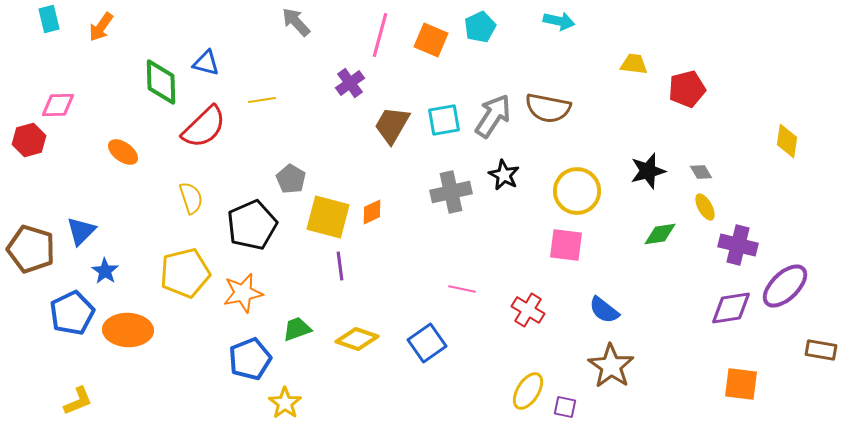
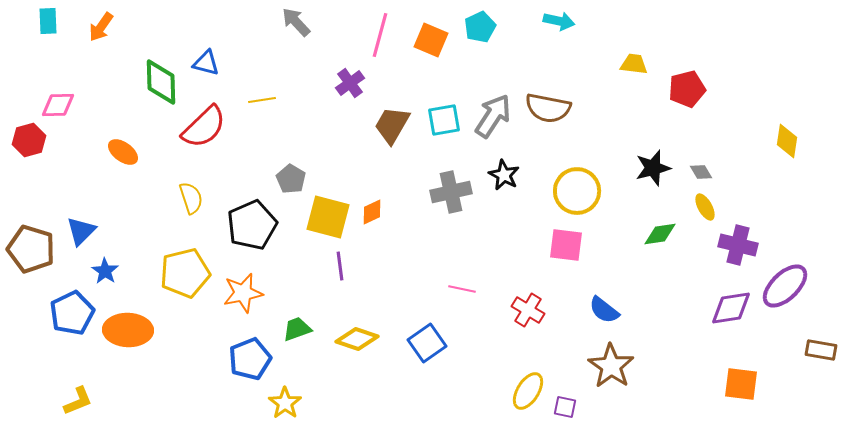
cyan rectangle at (49, 19): moved 1 px left, 2 px down; rotated 12 degrees clockwise
black star at (648, 171): moved 5 px right, 3 px up
